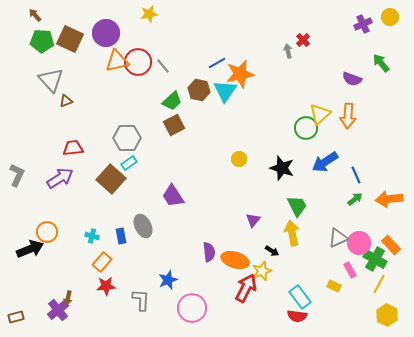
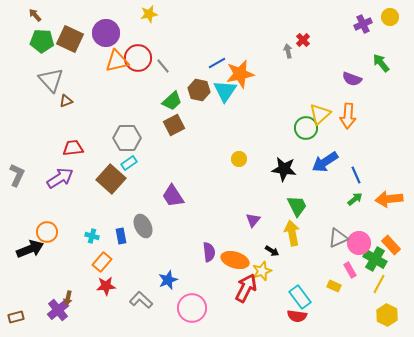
red circle at (138, 62): moved 4 px up
black star at (282, 168): moved 2 px right, 1 px down; rotated 10 degrees counterclockwise
gray L-shape at (141, 300): rotated 50 degrees counterclockwise
